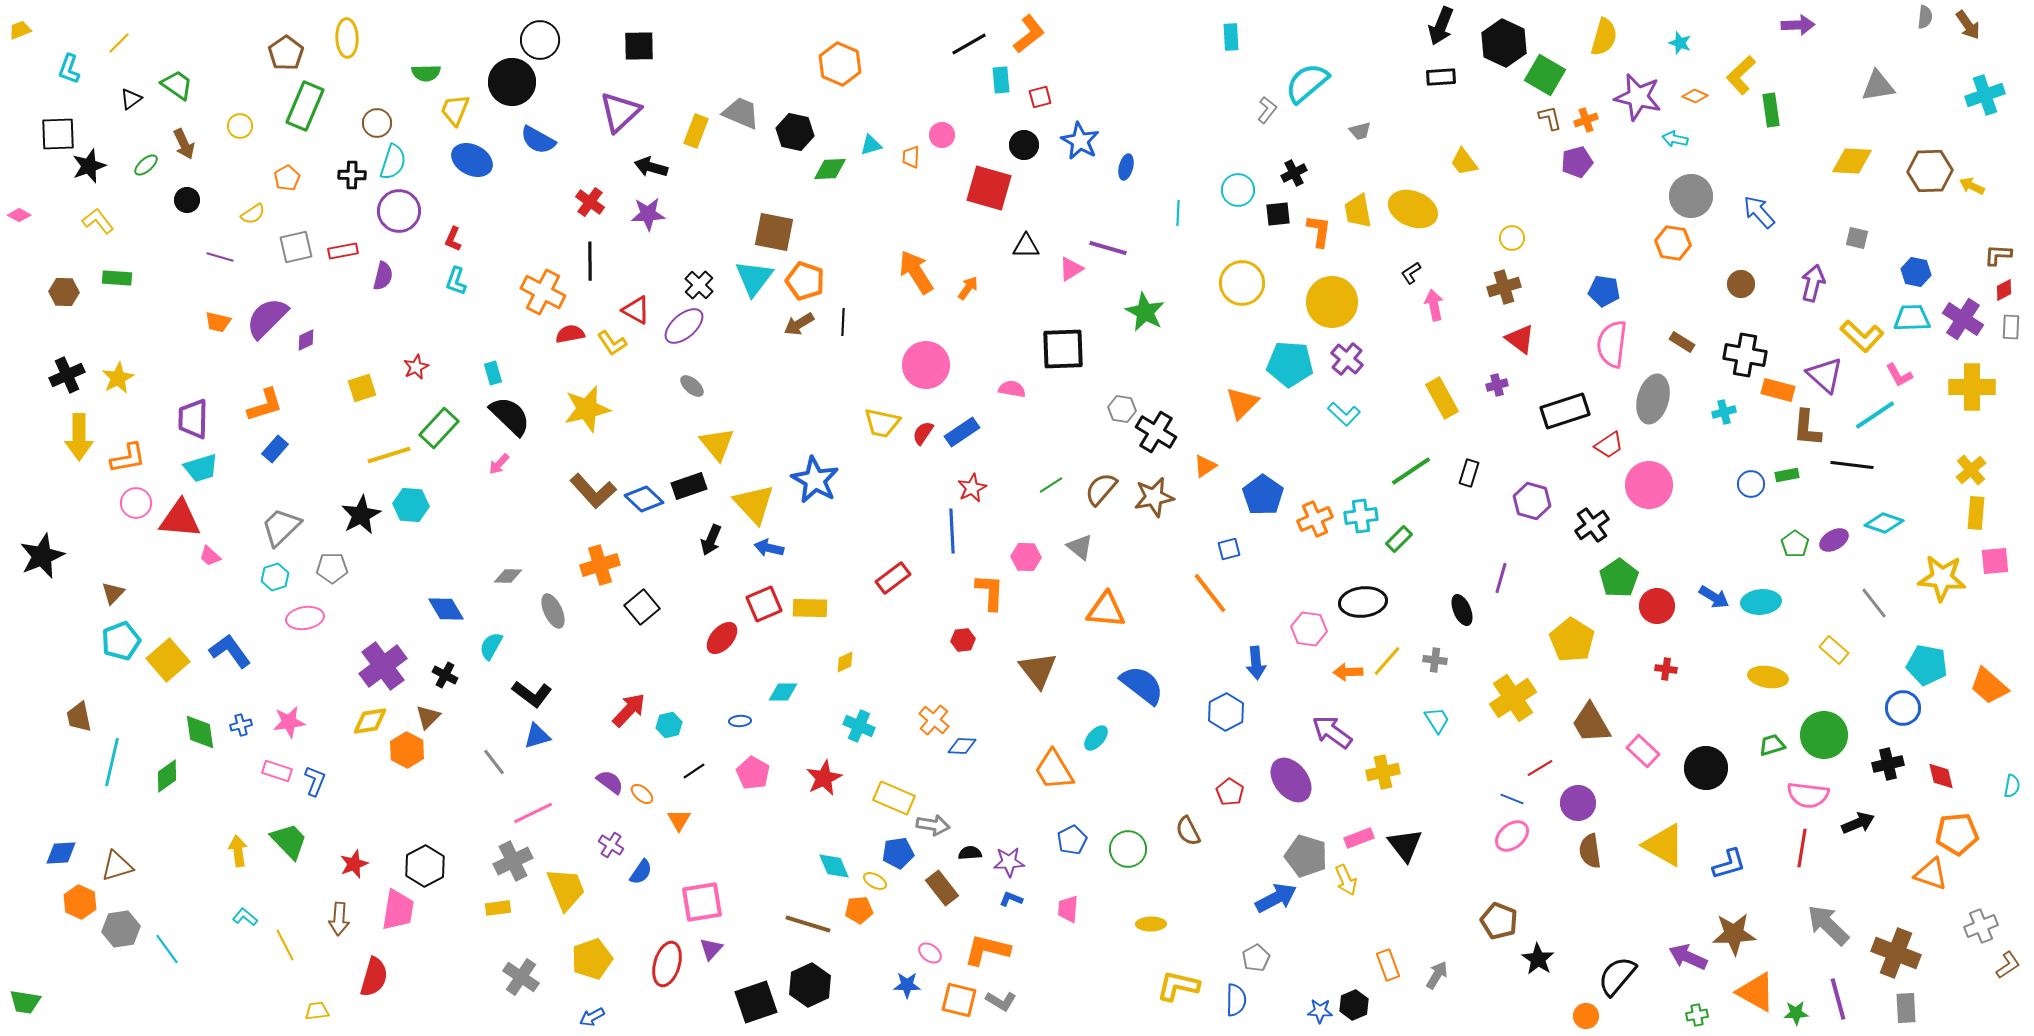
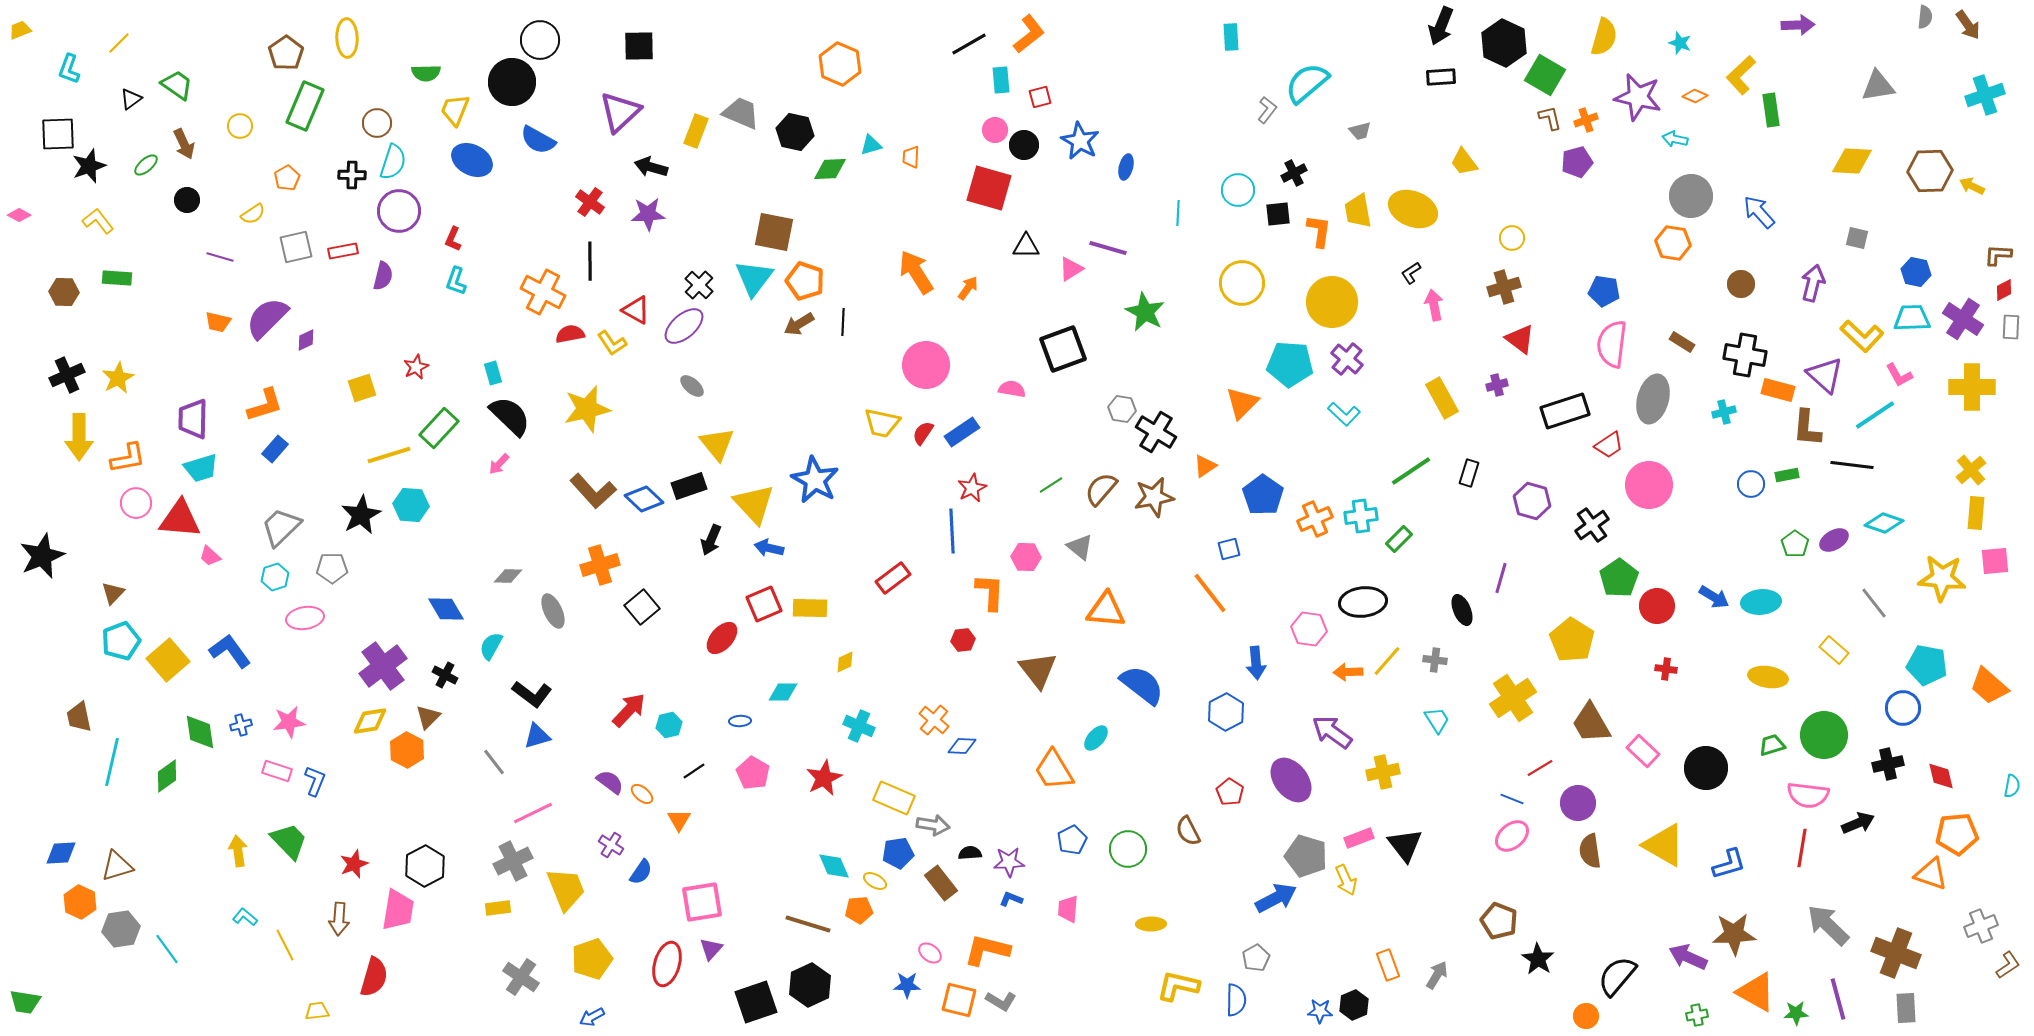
pink circle at (942, 135): moved 53 px right, 5 px up
black square at (1063, 349): rotated 18 degrees counterclockwise
brown rectangle at (942, 888): moved 1 px left, 5 px up
